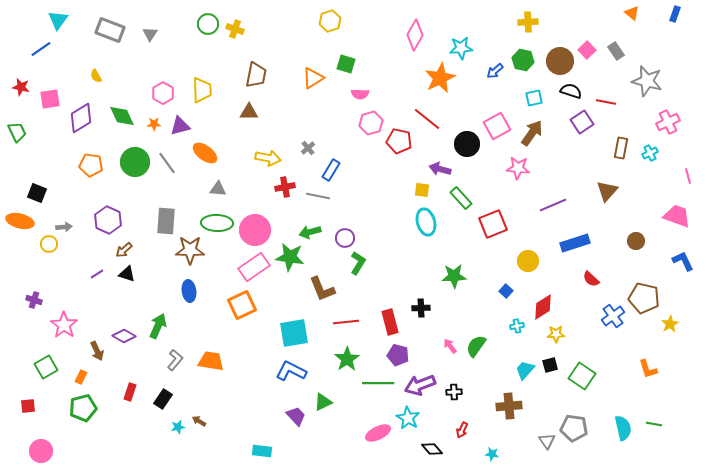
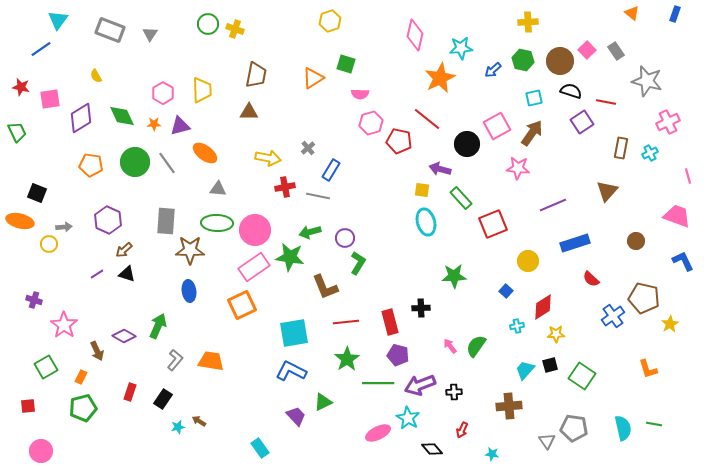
pink diamond at (415, 35): rotated 16 degrees counterclockwise
blue arrow at (495, 71): moved 2 px left, 1 px up
brown L-shape at (322, 289): moved 3 px right, 2 px up
cyan rectangle at (262, 451): moved 2 px left, 3 px up; rotated 48 degrees clockwise
